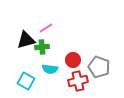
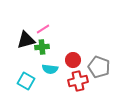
pink line: moved 3 px left, 1 px down
